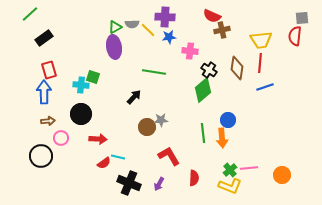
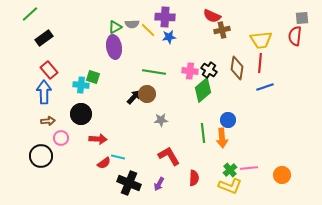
pink cross at (190, 51): moved 20 px down
red rectangle at (49, 70): rotated 24 degrees counterclockwise
brown circle at (147, 127): moved 33 px up
